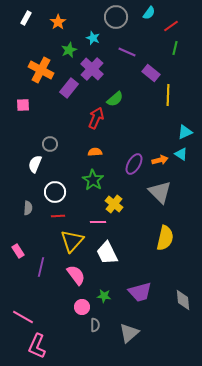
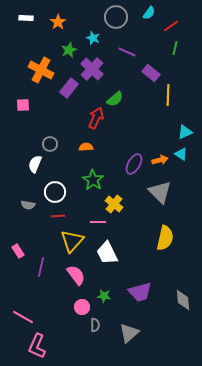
white rectangle at (26, 18): rotated 64 degrees clockwise
orange semicircle at (95, 152): moved 9 px left, 5 px up
gray semicircle at (28, 208): moved 3 px up; rotated 96 degrees clockwise
